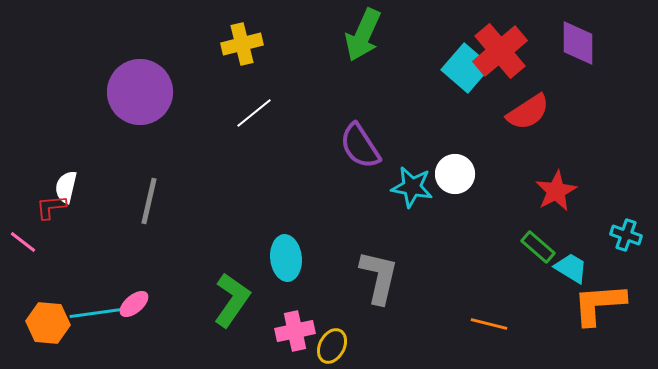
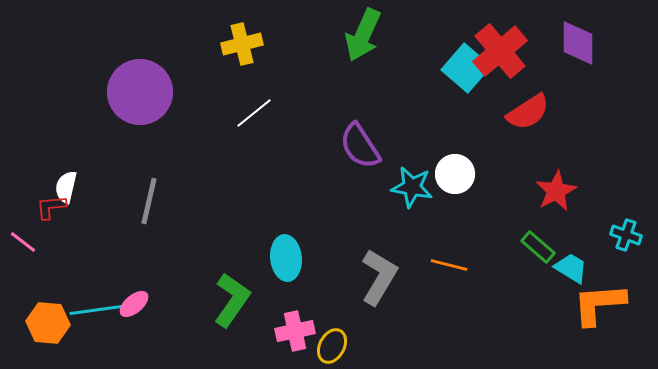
gray L-shape: rotated 18 degrees clockwise
cyan line: moved 3 px up
orange line: moved 40 px left, 59 px up
